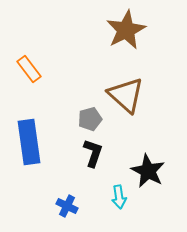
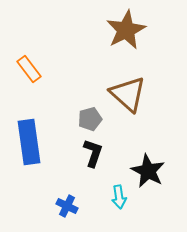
brown triangle: moved 2 px right, 1 px up
